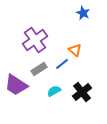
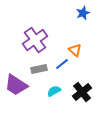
blue star: rotated 24 degrees clockwise
gray rectangle: rotated 21 degrees clockwise
